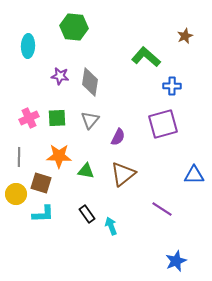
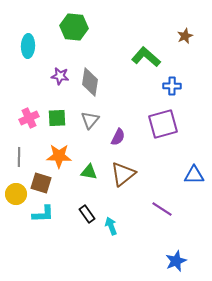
green triangle: moved 3 px right, 1 px down
